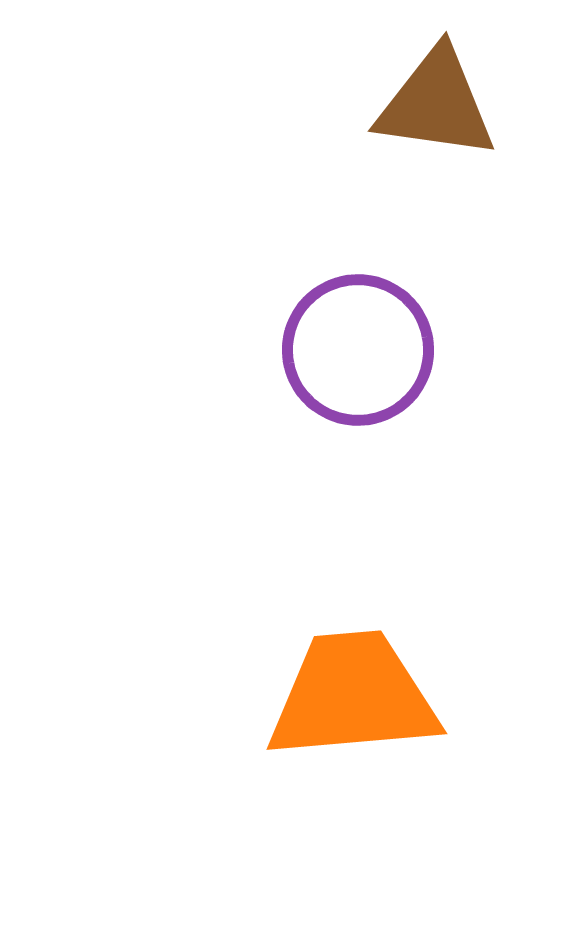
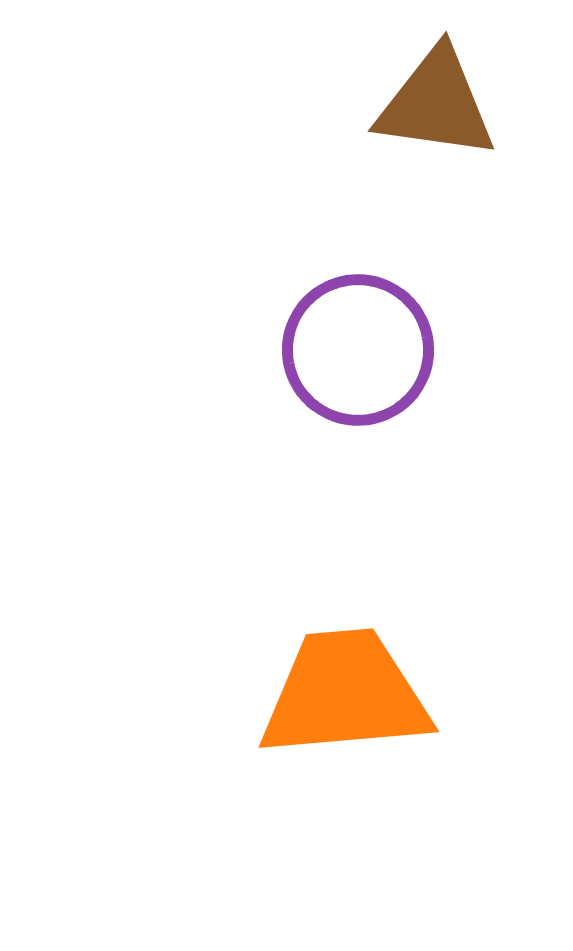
orange trapezoid: moved 8 px left, 2 px up
